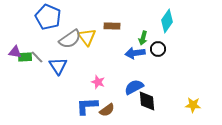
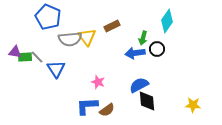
brown rectangle: rotated 28 degrees counterclockwise
gray semicircle: rotated 30 degrees clockwise
black circle: moved 1 px left
blue triangle: moved 2 px left, 3 px down
blue semicircle: moved 5 px right, 2 px up
